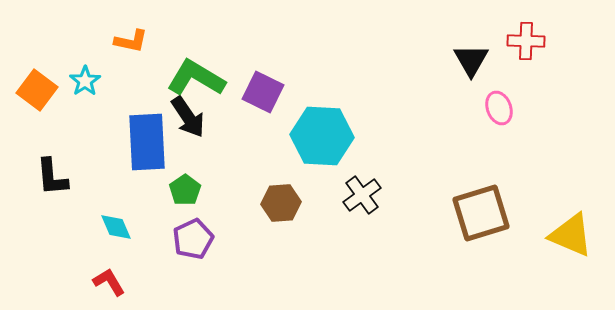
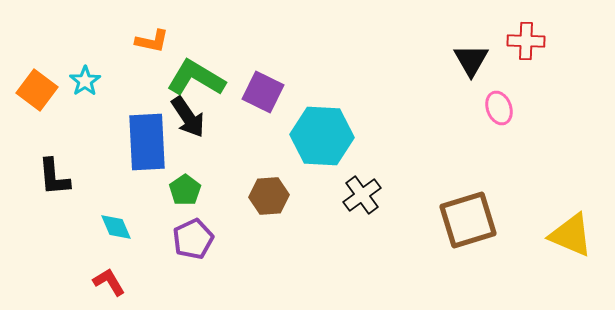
orange L-shape: moved 21 px right
black L-shape: moved 2 px right
brown hexagon: moved 12 px left, 7 px up
brown square: moved 13 px left, 7 px down
